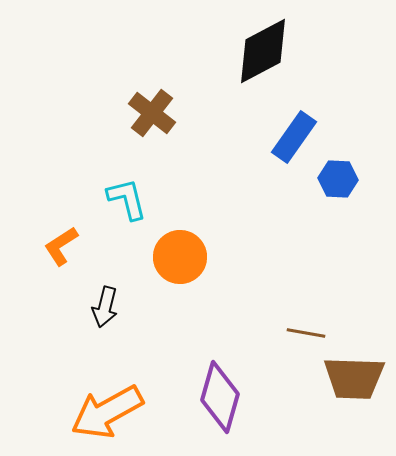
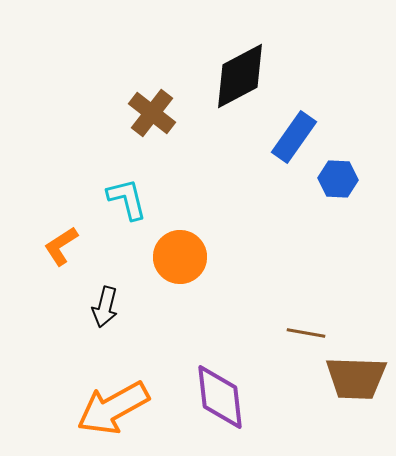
black diamond: moved 23 px left, 25 px down
brown trapezoid: moved 2 px right
purple diamond: rotated 22 degrees counterclockwise
orange arrow: moved 6 px right, 4 px up
